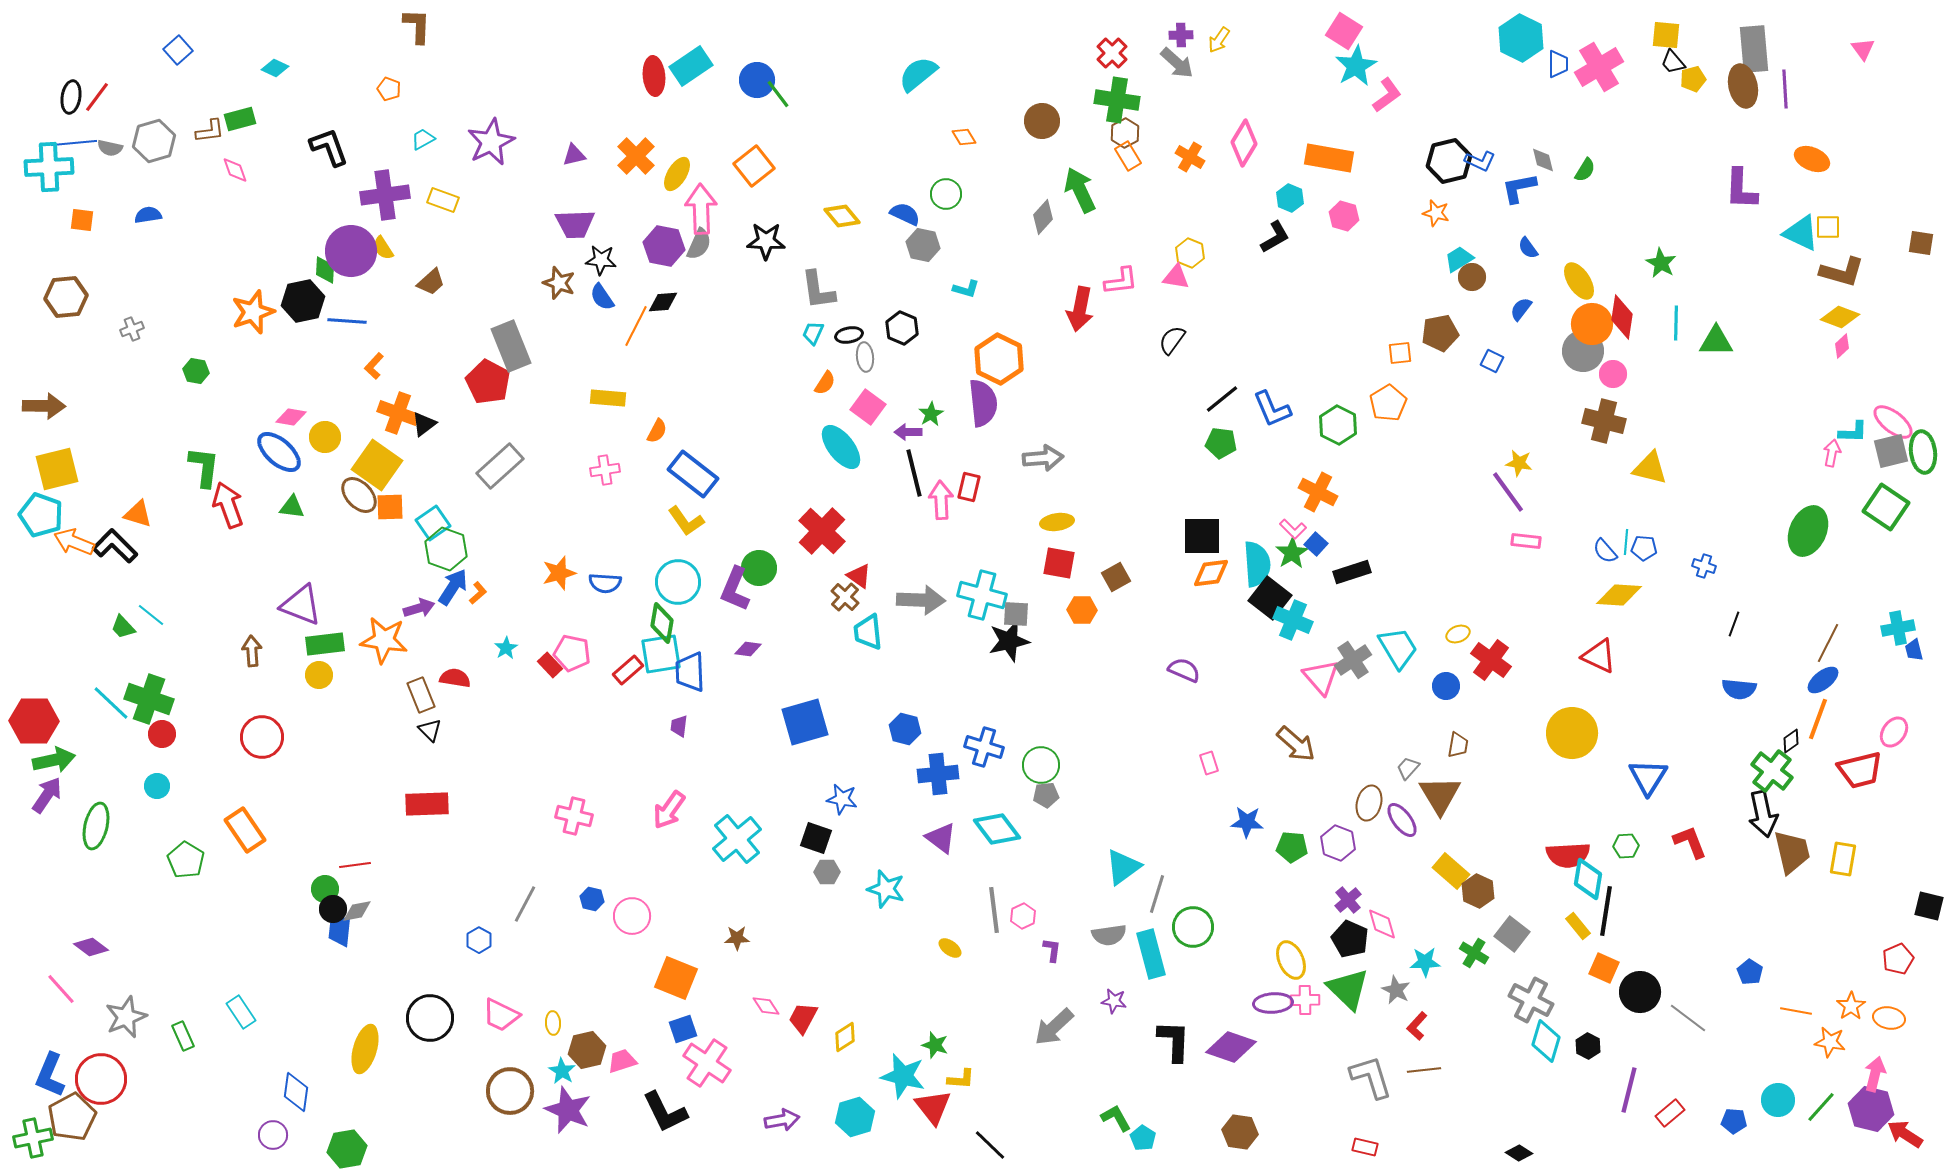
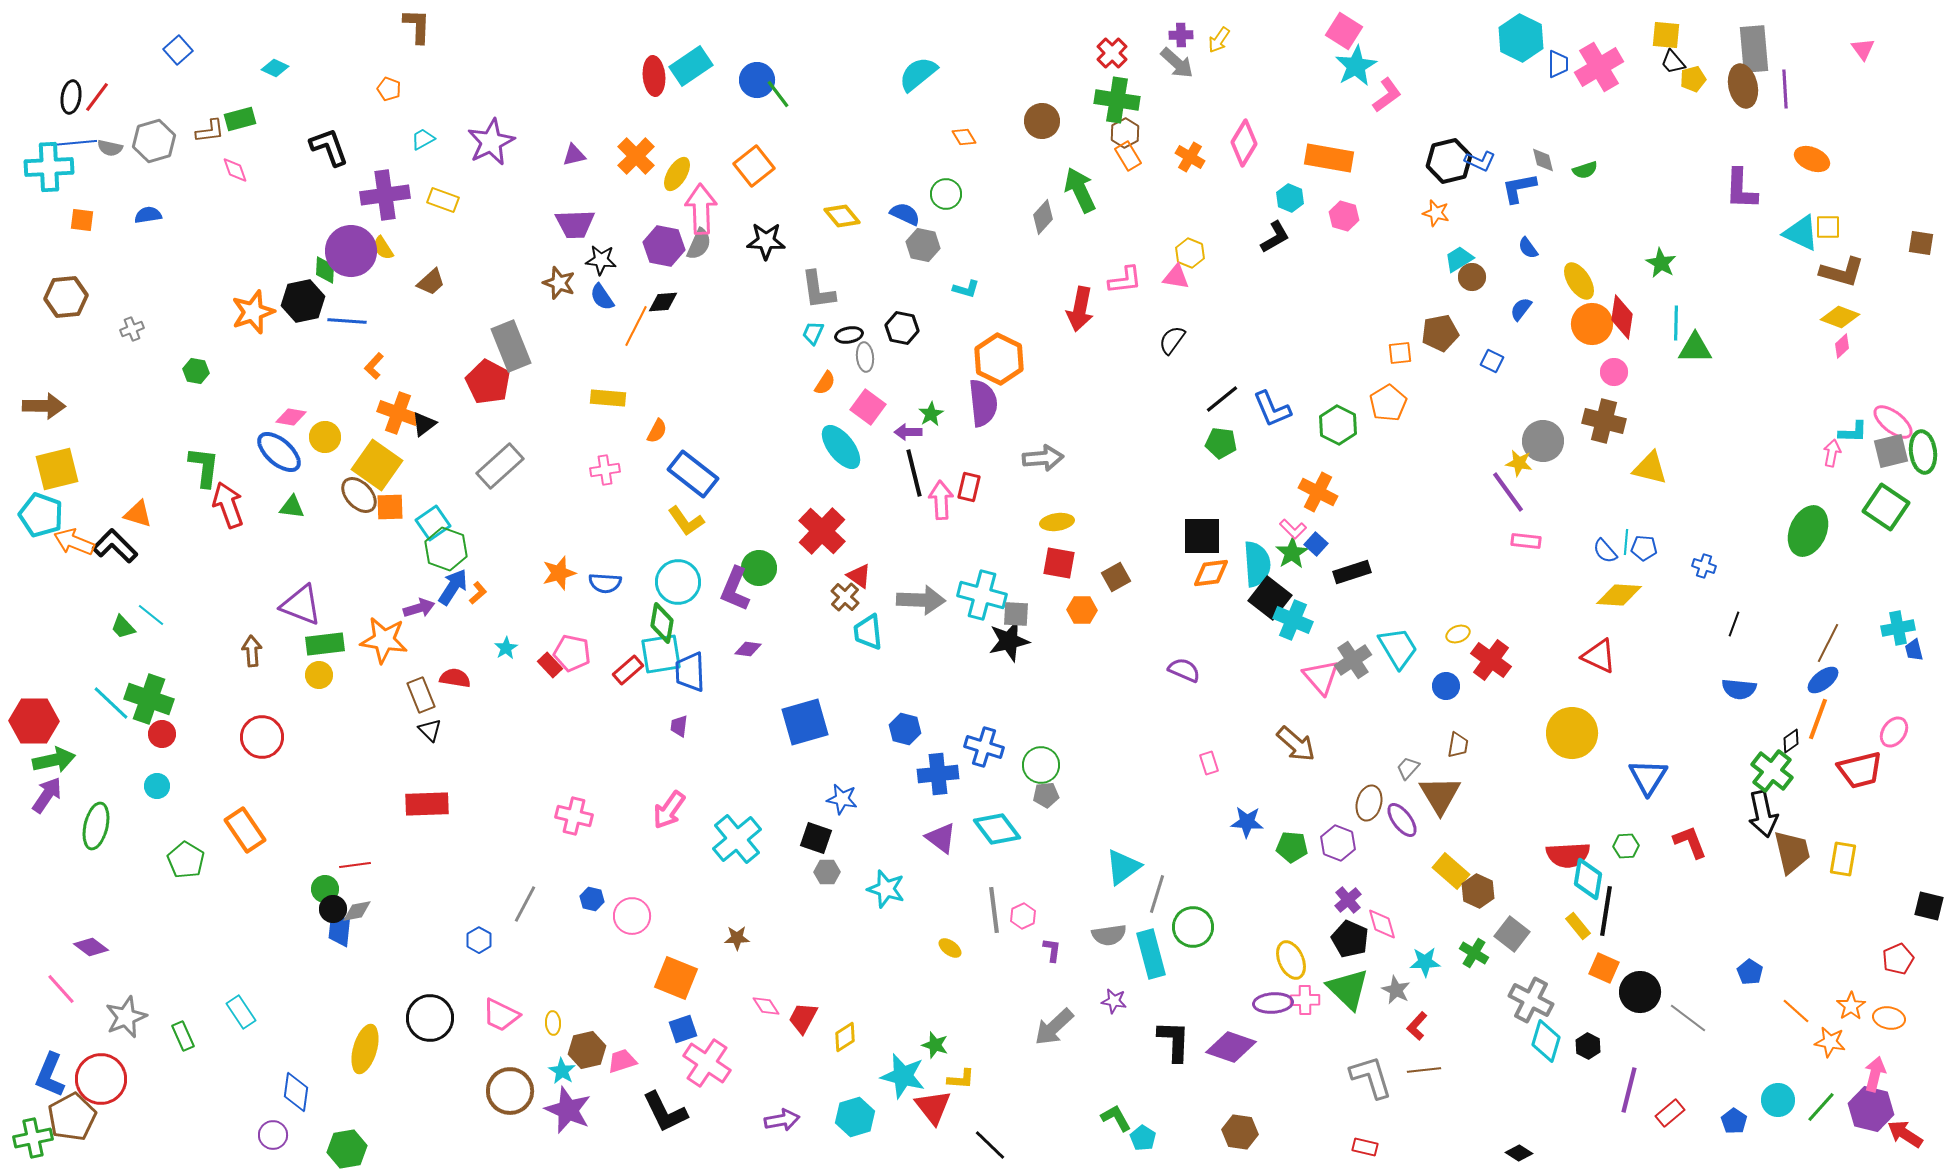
green semicircle at (1585, 170): rotated 40 degrees clockwise
pink L-shape at (1121, 281): moved 4 px right, 1 px up
black hexagon at (902, 328): rotated 12 degrees counterclockwise
green triangle at (1716, 341): moved 21 px left, 7 px down
gray circle at (1583, 351): moved 40 px left, 90 px down
pink circle at (1613, 374): moved 1 px right, 2 px up
orange line at (1796, 1011): rotated 32 degrees clockwise
blue pentagon at (1734, 1121): rotated 30 degrees clockwise
